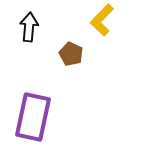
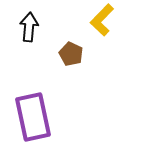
purple rectangle: rotated 24 degrees counterclockwise
